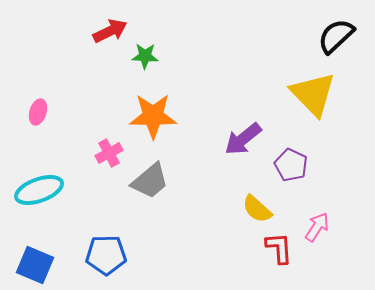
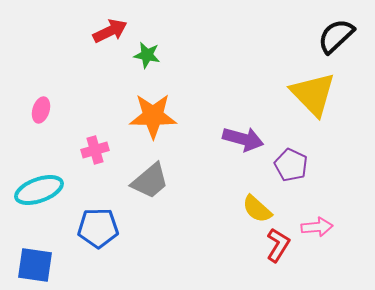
green star: moved 2 px right, 1 px up; rotated 8 degrees clockwise
pink ellipse: moved 3 px right, 2 px up
purple arrow: rotated 126 degrees counterclockwise
pink cross: moved 14 px left, 3 px up; rotated 12 degrees clockwise
pink arrow: rotated 52 degrees clockwise
red L-shape: moved 1 px left, 3 px up; rotated 36 degrees clockwise
blue pentagon: moved 8 px left, 27 px up
blue square: rotated 15 degrees counterclockwise
